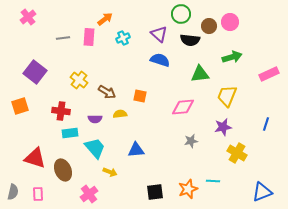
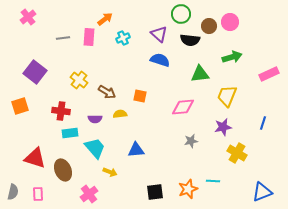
blue line at (266, 124): moved 3 px left, 1 px up
